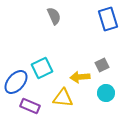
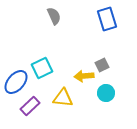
blue rectangle: moved 1 px left
yellow arrow: moved 4 px right, 1 px up
purple rectangle: rotated 66 degrees counterclockwise
